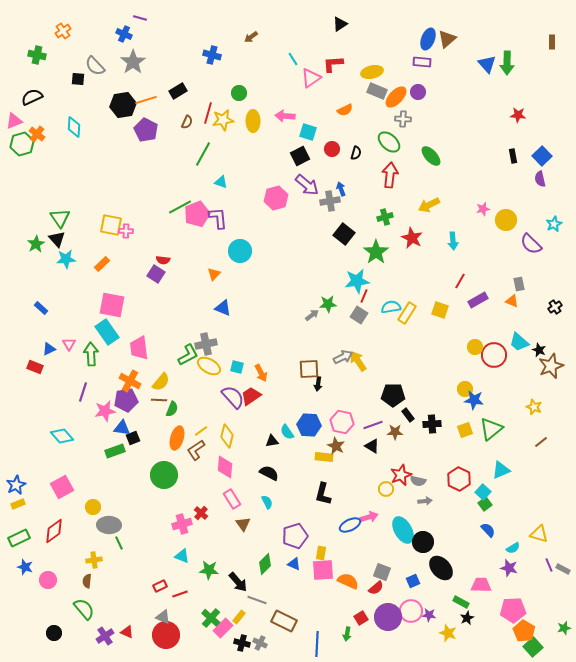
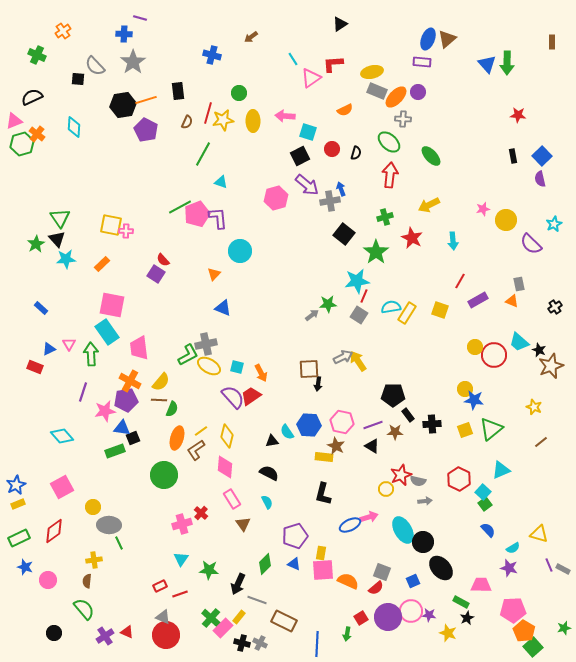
blue cross at (124, 34): rotated 21 degrees counterclockwise
green cross at (37, 55): rotated 12 degrees clockwise
black rectangle at (178, 91): rotated 66 degrees counterclockwise
red semicircle at (163, 260): rotated 40 degrees clockwise
cyan triangle at (182, 556): moved 1 px left, 3 px down; rotated 42 degrees clockwise
black arrow at (238, 582): moved 2 px down; rotated 65 degrees clockwise
